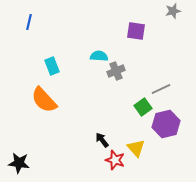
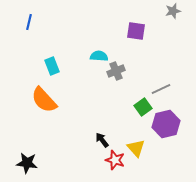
black star: moved 8 px right
